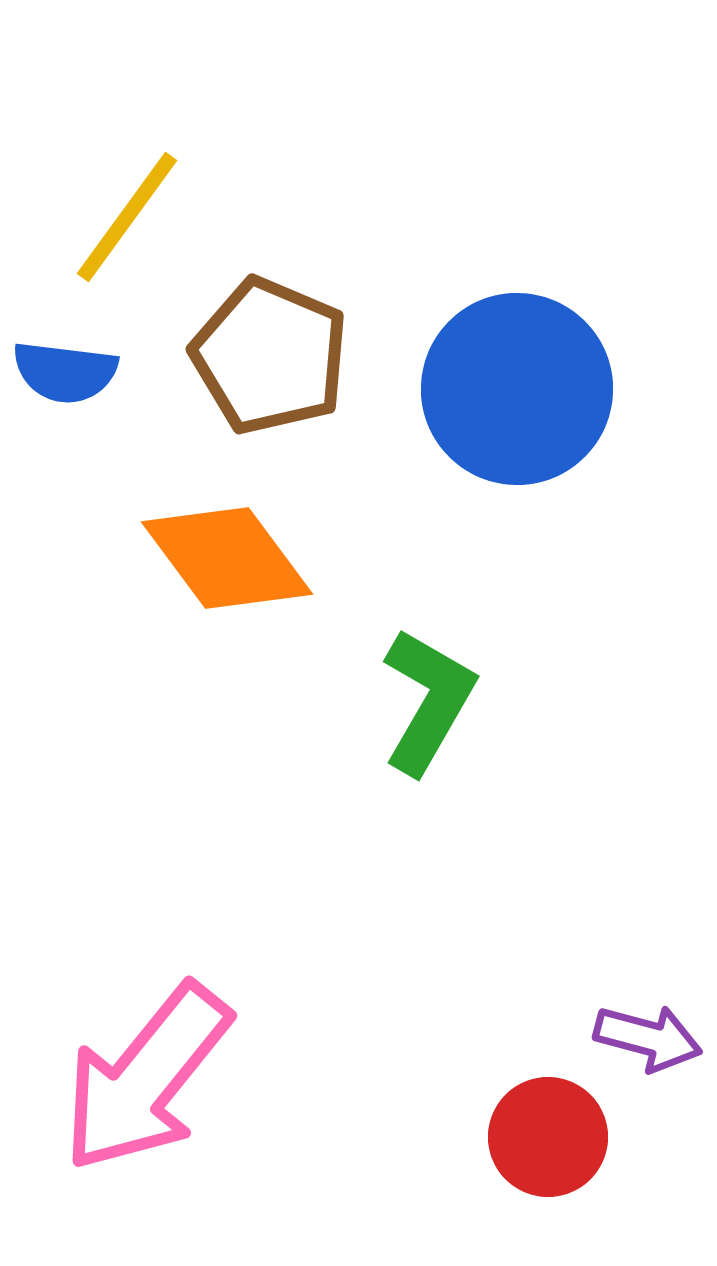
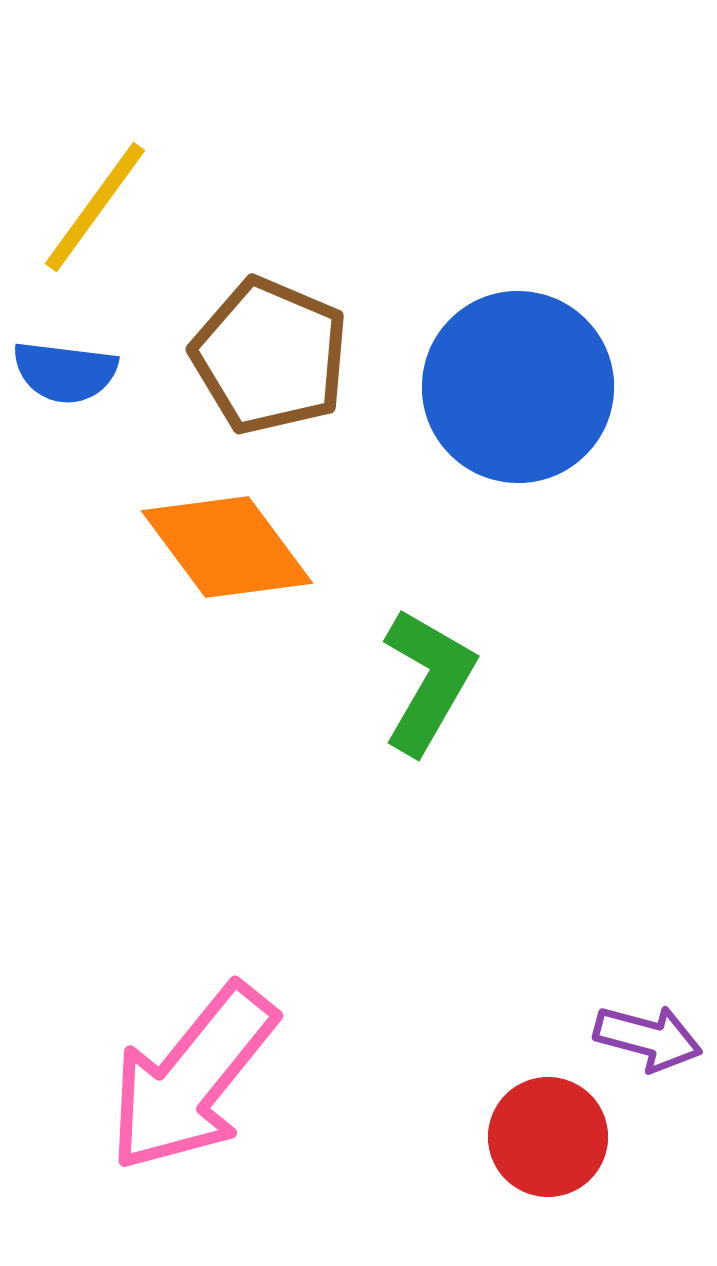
yellow line: moved 32 px left, 10 px up
blue circle: moved 1 px right, 2 px up
orange diamond: moved 11 px up
green L-shape: moved 20 px up
pink arrow: moved 46 px right
